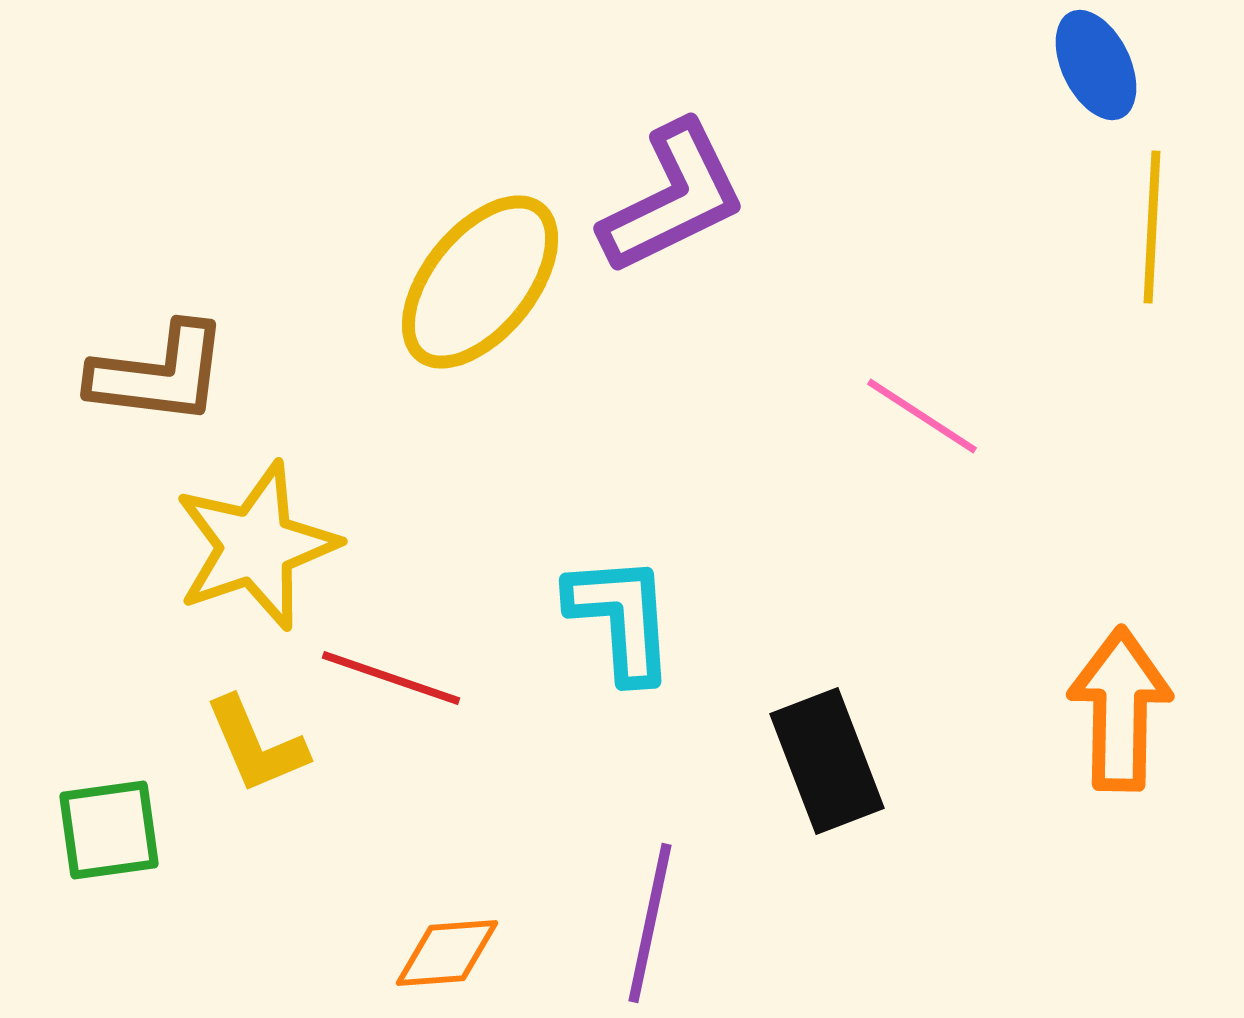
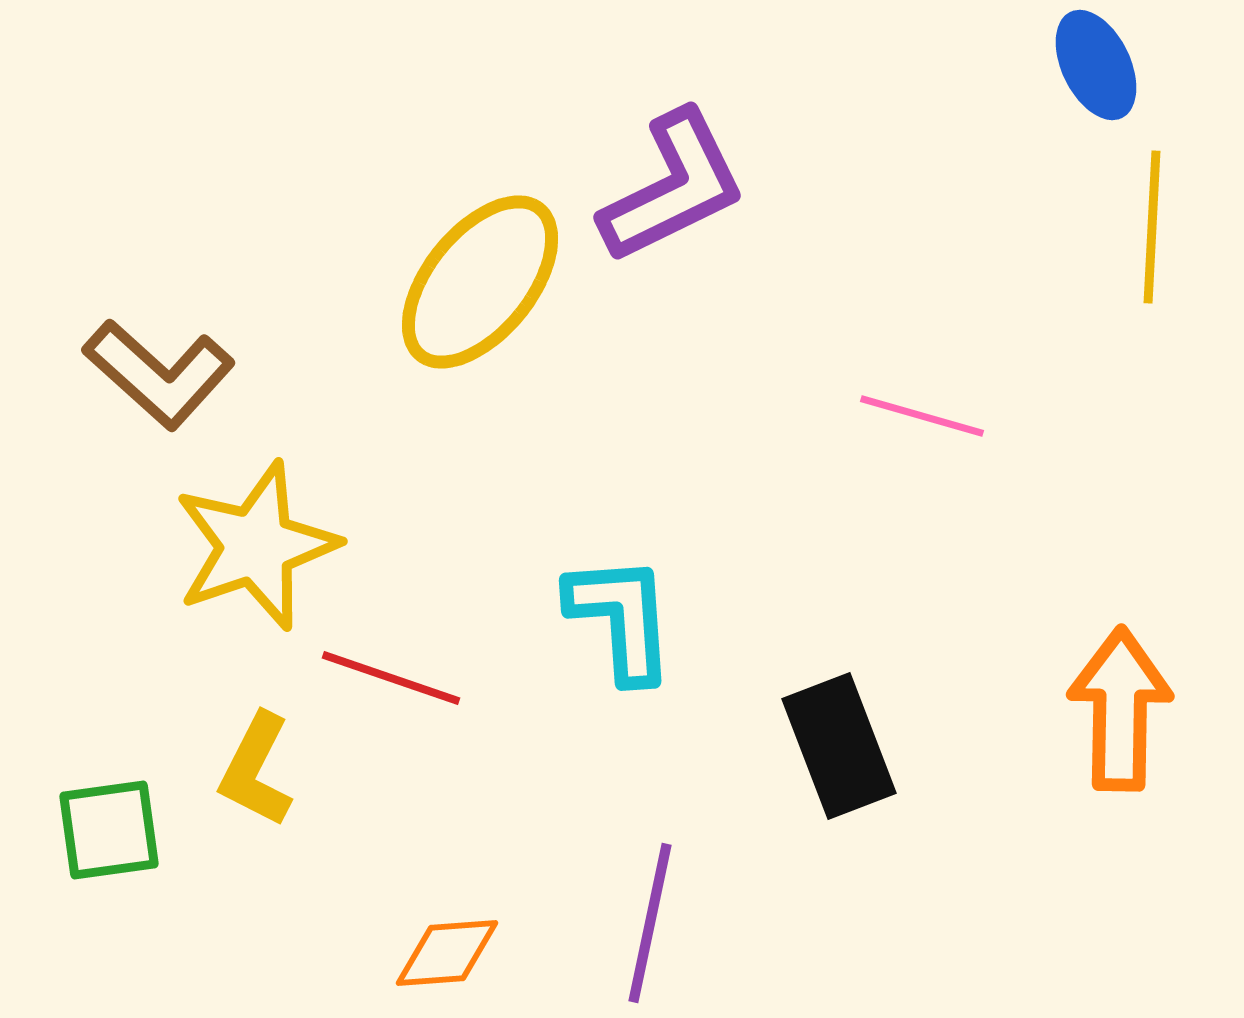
purple L-shape: moved 11 px up
brown L-shape: rotated 35 degrees clockwise
pink line: rotated 17 degrees counterclockwise
yellow L-shape: moved 25 px down; rotated 50 degrees clockwise
black rectangle: moved 12 px right, 15 px up
